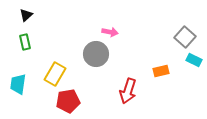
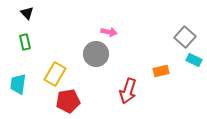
black triangle: moved 1 px right, 2 px up; rotated 32 degrees counterclockwise
pink arrow: moved 1 px left
